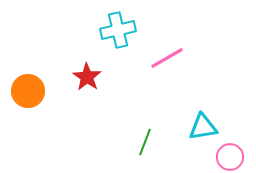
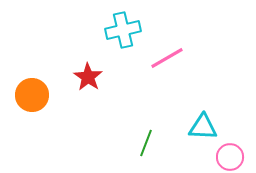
cyan cross: moved 5 px right
red star: moved 1 px right
orange circle: moved 4 px right, 4 px down
cyan triangle: rotated 12 degrees clockwise
green line: moved 1 px right, 1 px down
